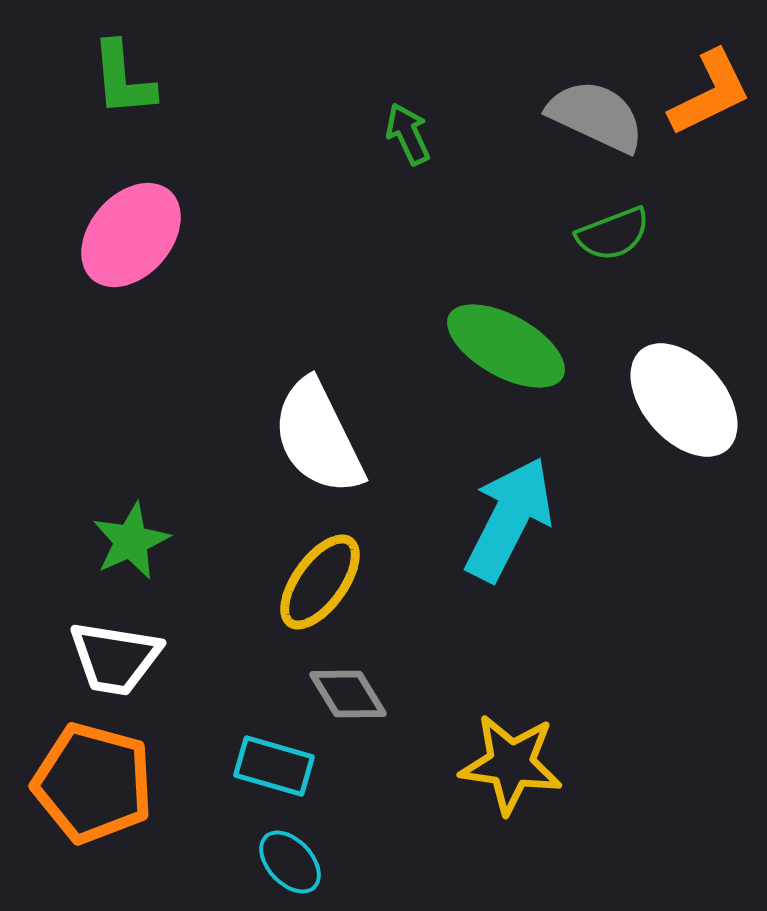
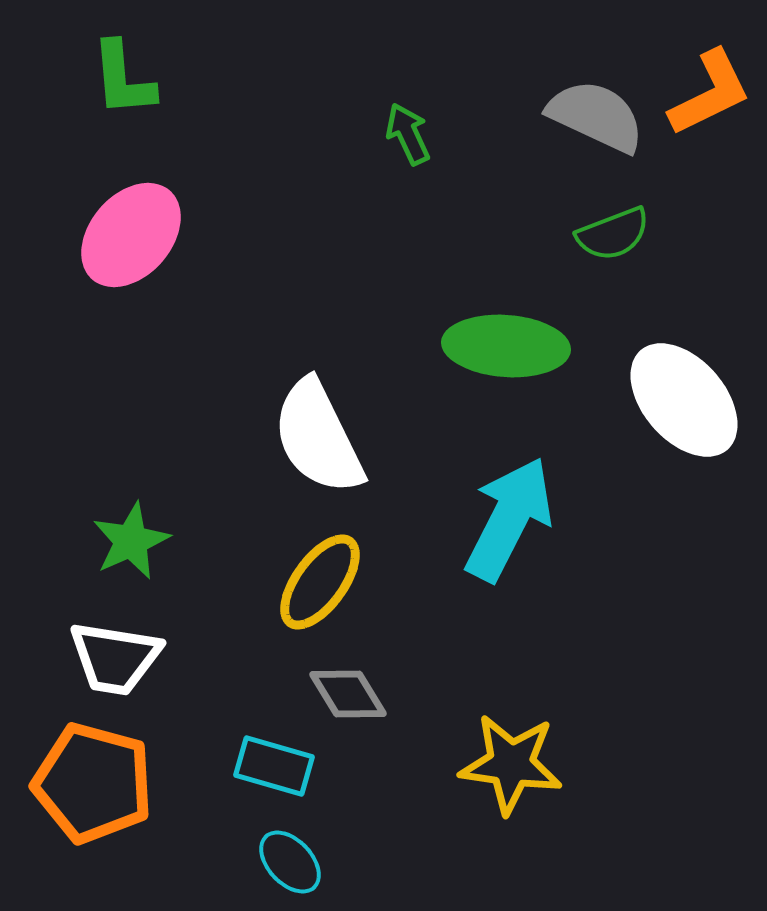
green ellipse: rotated 25 degrees counterclockwise
